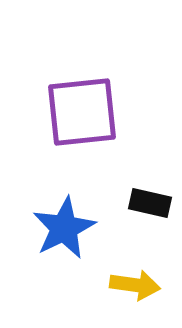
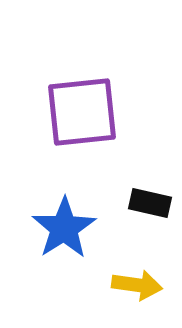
blue star: rotated 6 degrees counterclockwise
yellow arrow: moved 2 px right
